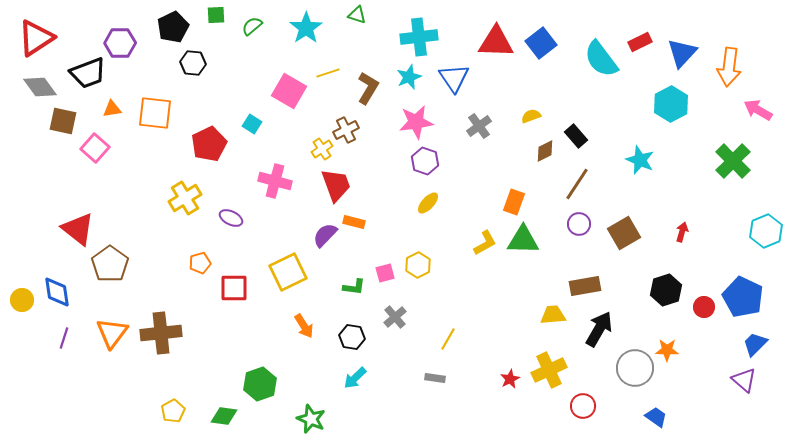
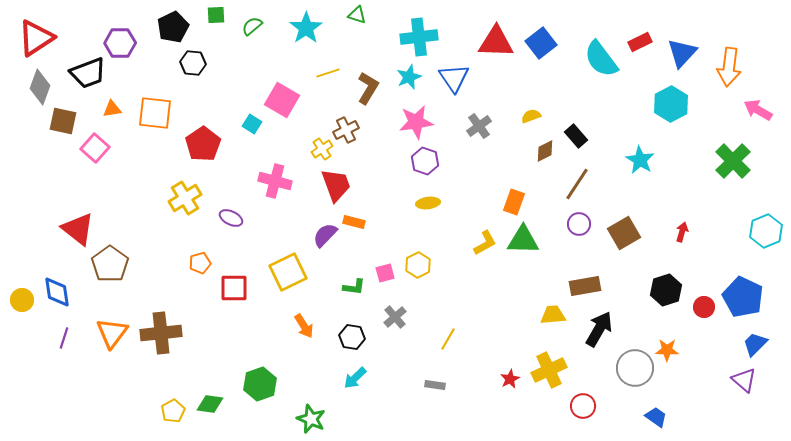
gray diamond at (40, 87): rotated 56 degrees clockwise
pink square at (289, 91): moved 7 px left, 9 px down
red pentagon at (209, 144): moved 6 px left; rotated 8 degrees counterclockwise
cyan star at (640, 160): rotated 8 degrees clockwise
yellow ellipse at (428, 203): rotated 40 degrees clockwise
gray rectangle at (435, 378): moved 7 px down
green diamond at (224, 416): moved 14 px left, 12 px up
